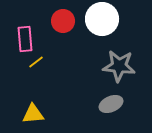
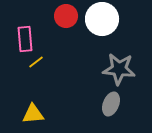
red circle: moved 3 px right, 5 px up
gray star: moved 3 px down
gray ellipse: rotated 45 degrees counterclockwise
